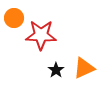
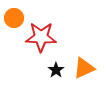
red star: moved 2 px down
